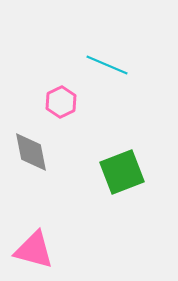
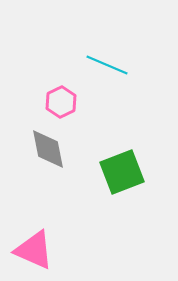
gray diamond: moved 17 px right, 3 px up
pink triangle: rotated 9 degrees clockwise
